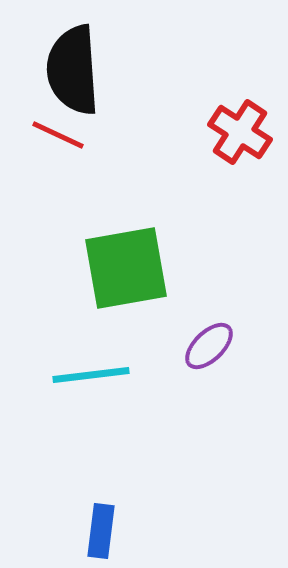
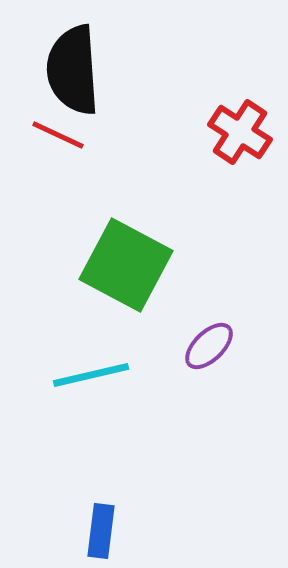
green square: moved 3 px up; rotated 38 degrees clockwise
cyan line: rotated 6 degrees counterclockwise
